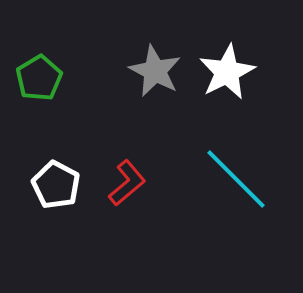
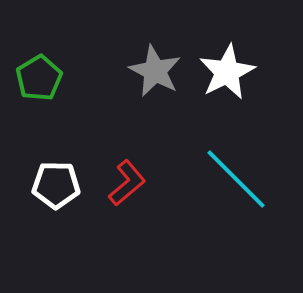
white pentagon: rotated 27 degrees counterclockwise
